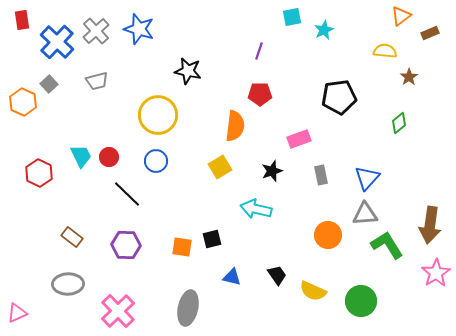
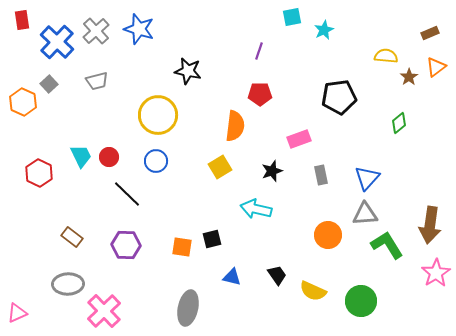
orange triangle at (401, 16): moved 35 px right, 51 px down
yellow semicircle at (385, 51): moved 1 px right, 5 px down
pink cross at (118, 311): moved 14 px left
